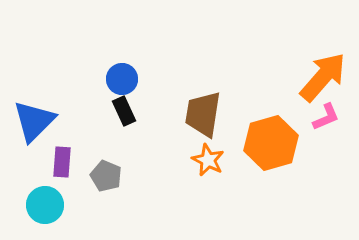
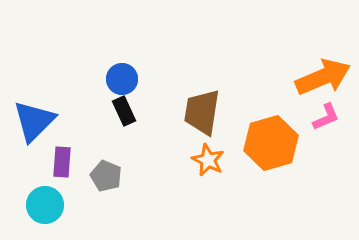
orange arrow: rotated 26 degrees clockwise
brown trapezoid: moved 1 px left, 2 px up
